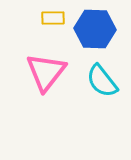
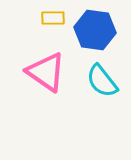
blue hexagon: moved 1 px down; rotated 6 degrees clockwise
pink triangle: rotated 33 degrees counterclockwise
